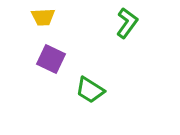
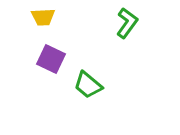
green trapezoid: moved 2 px left, 5 px up; rotated 8 degrees clockwise
